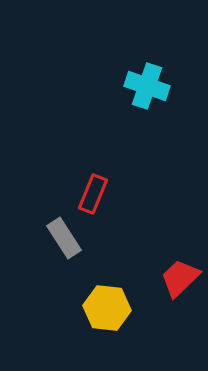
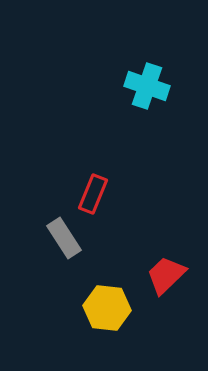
red trapezoid: moved 14 px left, 3 px up
